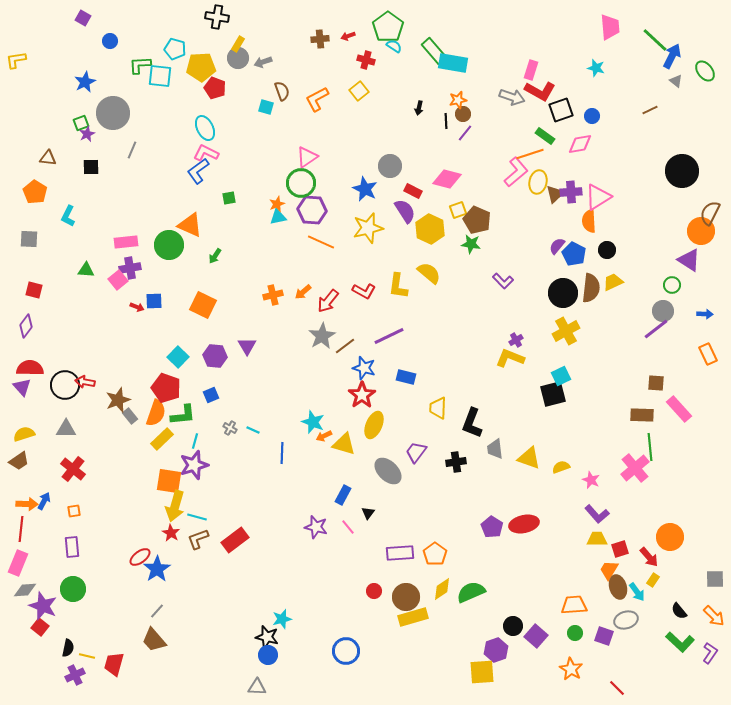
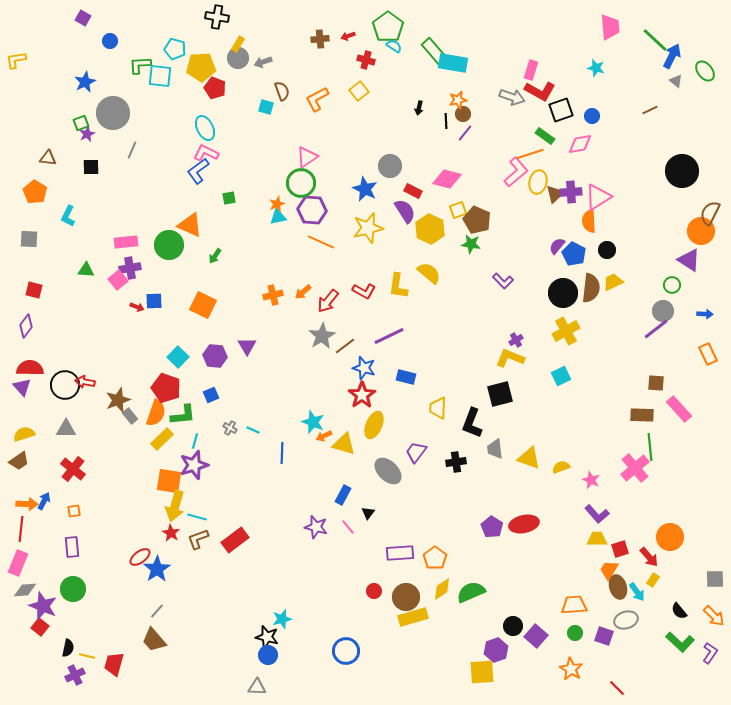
black square at (553, 394): moved 53 px left
orange pentagon at (435, 554): moved 4 px down
